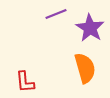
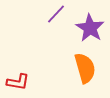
purple line: rotated 25 degrees counterclockwise
red L-shape: moved 7 px left; rotated 75 degrees counterclockwise
